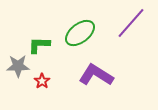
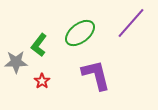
green L-shape: rotated 55 degrees counterclockwise
gray star: moved 2 px left, 4 px up
purple L-shape: rotated 44 degrees clockwise
